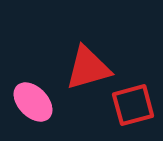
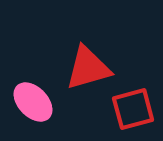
red square: moved 4 px down
